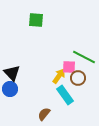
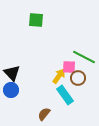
blue circle: moved 1 px right, 1 px down
